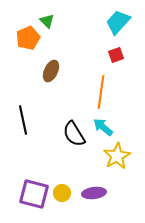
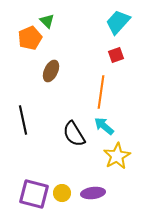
orange pentagon: moved 2 px right
cyan arrow: moved 1 px right, 1 px up
purple ellipse: moved 1 px left
